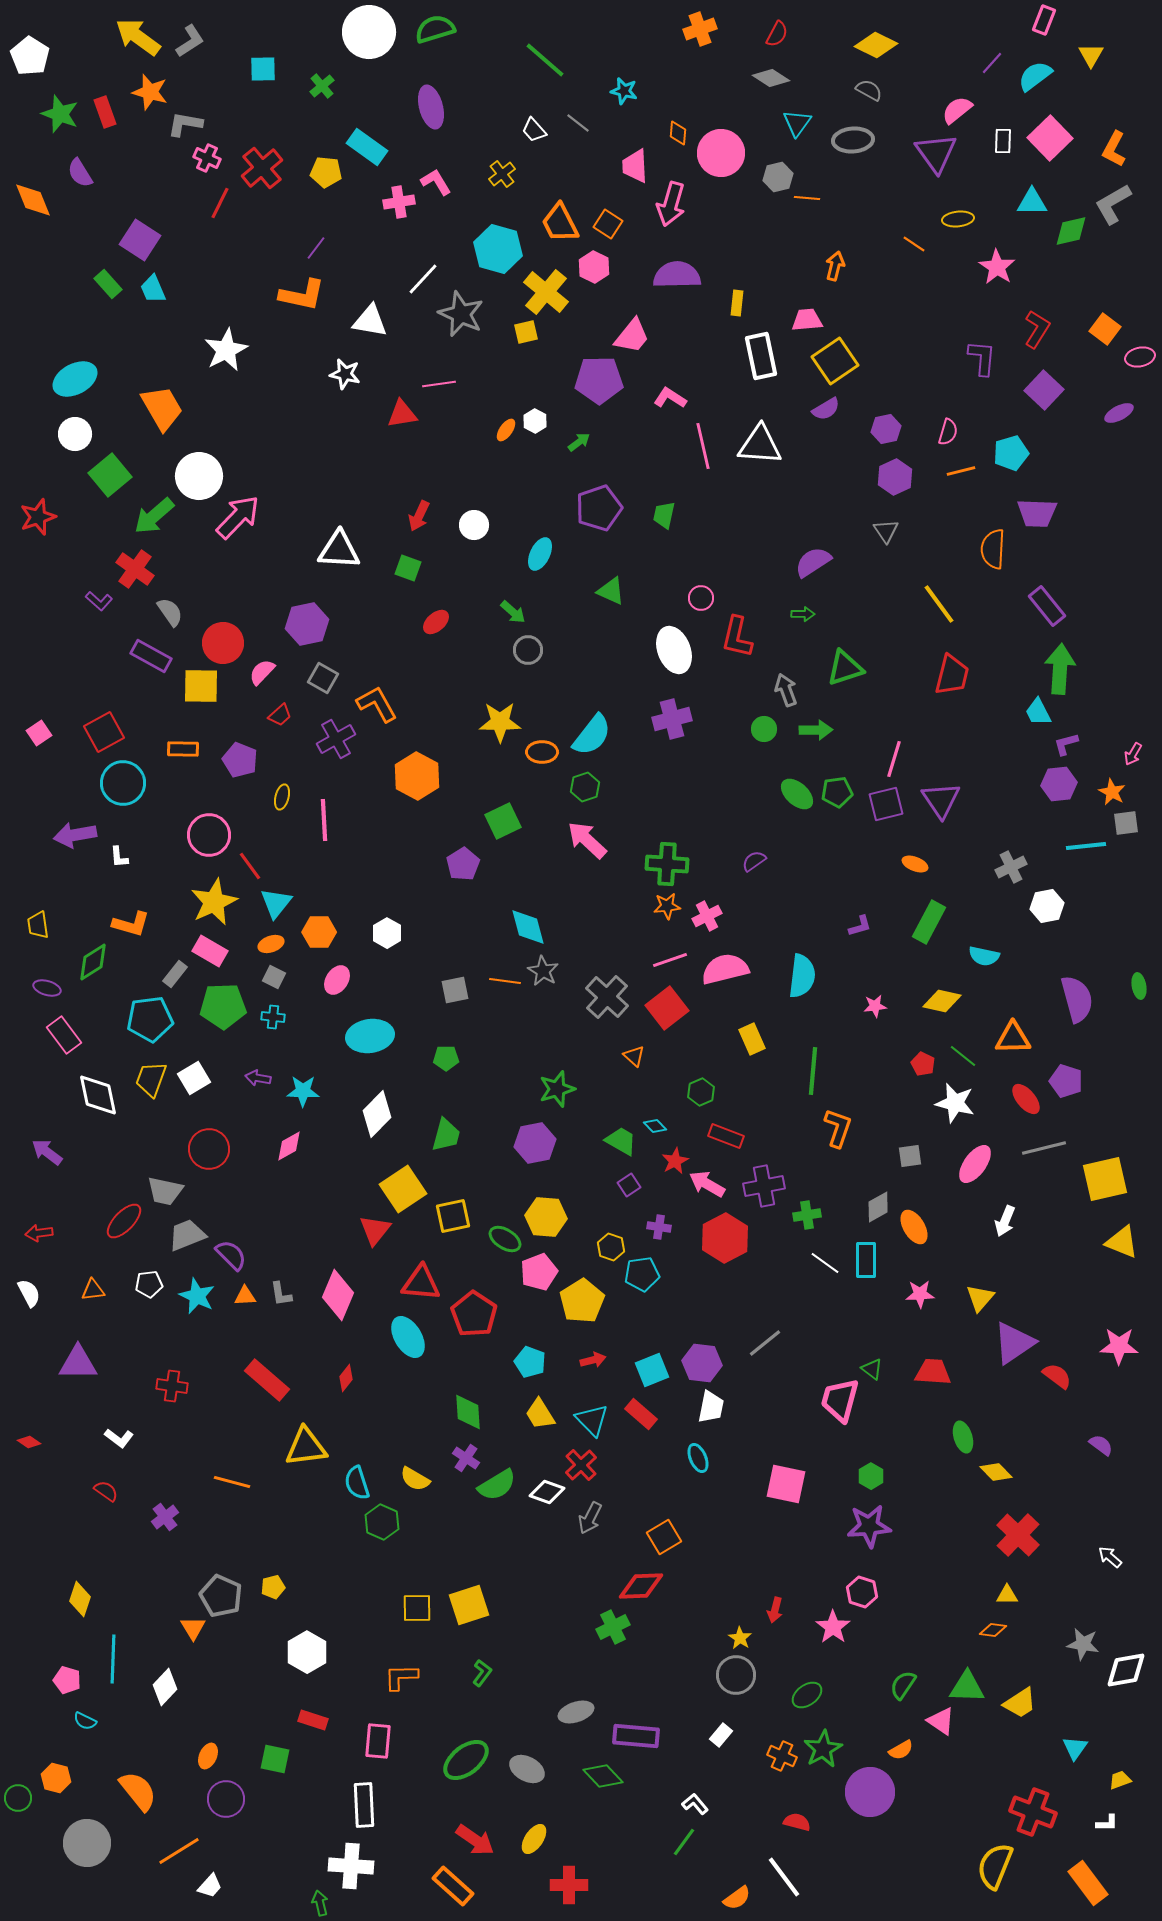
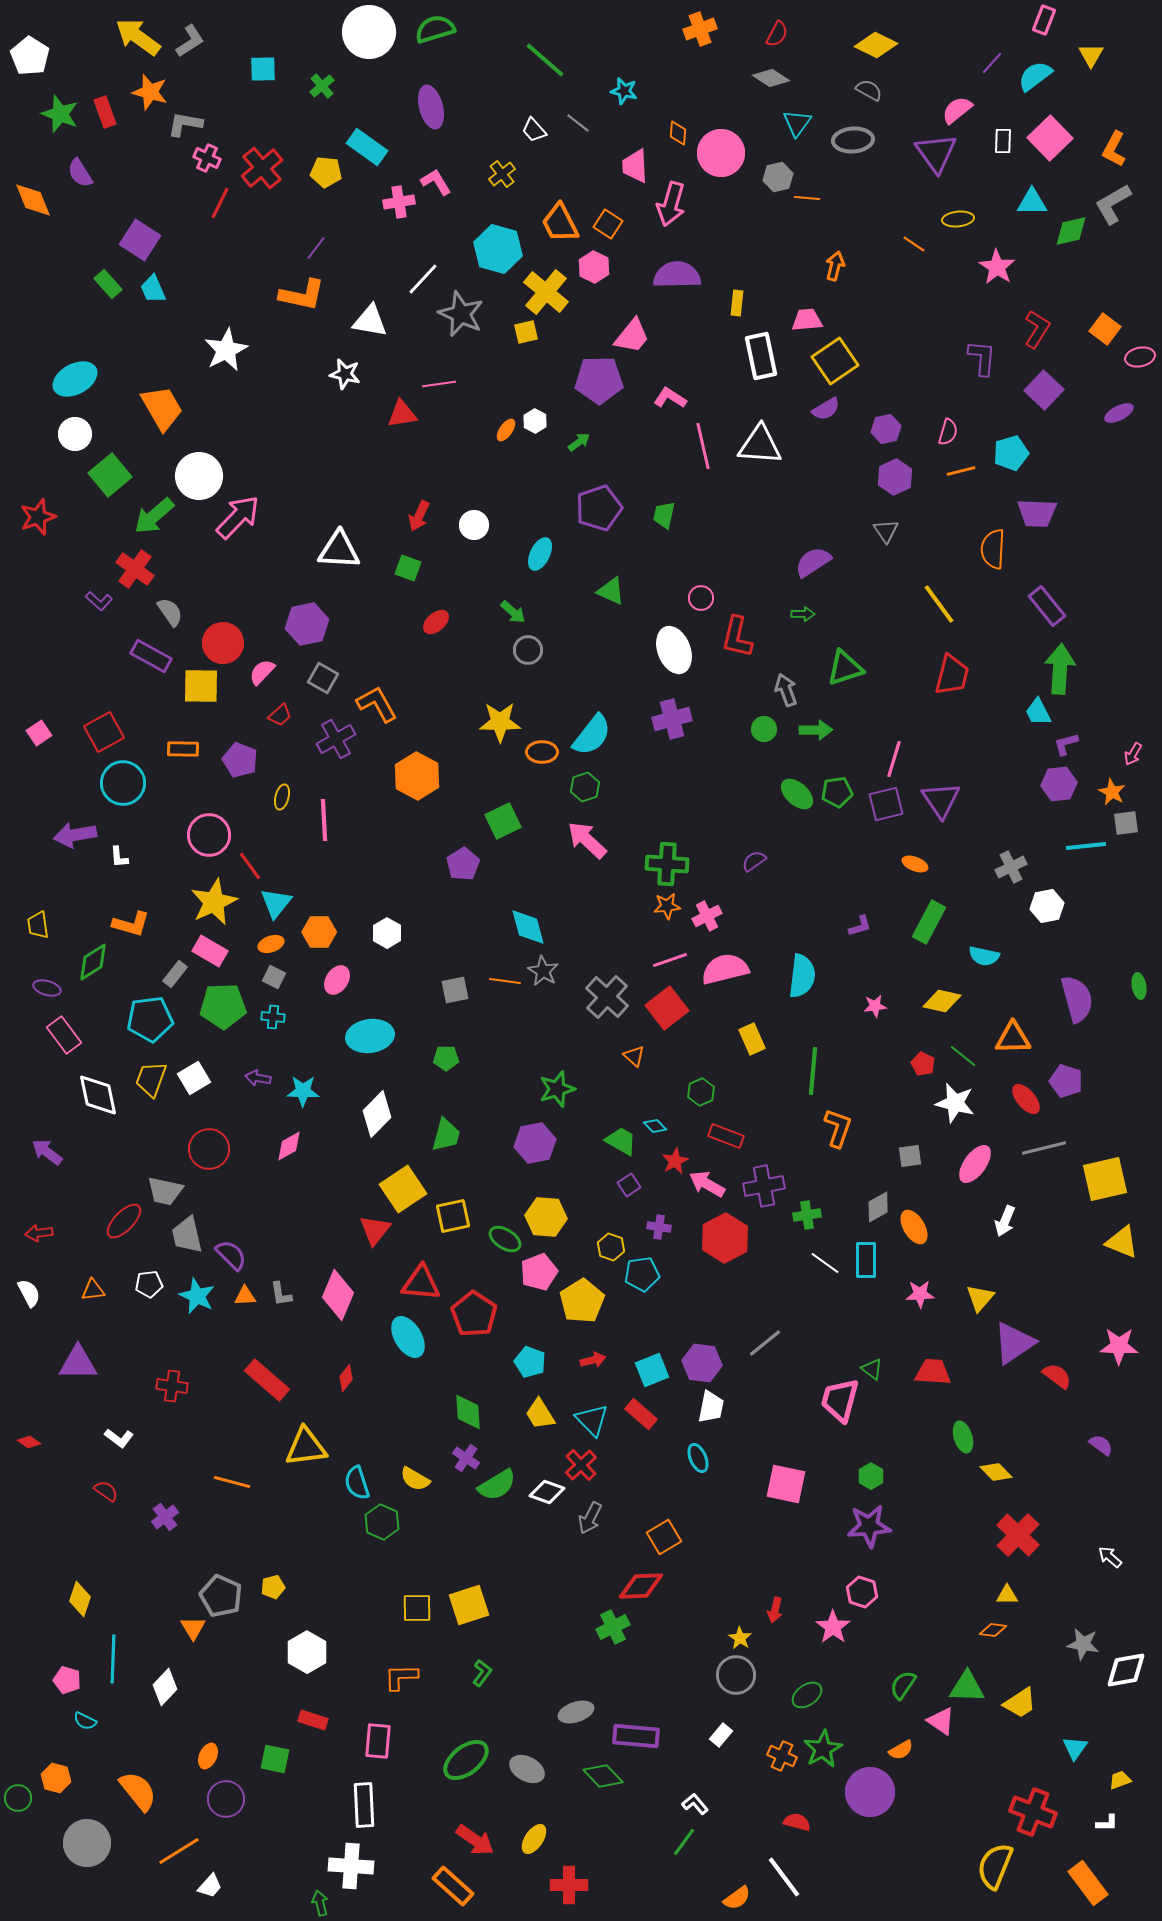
gray trapezoid at (187, 1235): rotated 81 degrees counterclockwise
